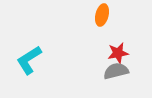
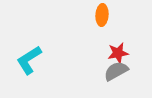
orange ellipse: rotated 10 degrees counterclockwise
gray semicircle: rotated 15 degrees counterclockwise
